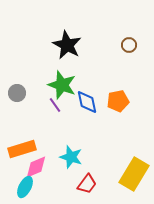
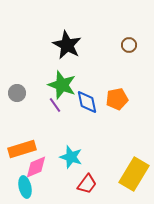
orange pentagon: moved 1 px left, 2 px up
cyan ellipse: rotated 40 degrees counterclockwise
